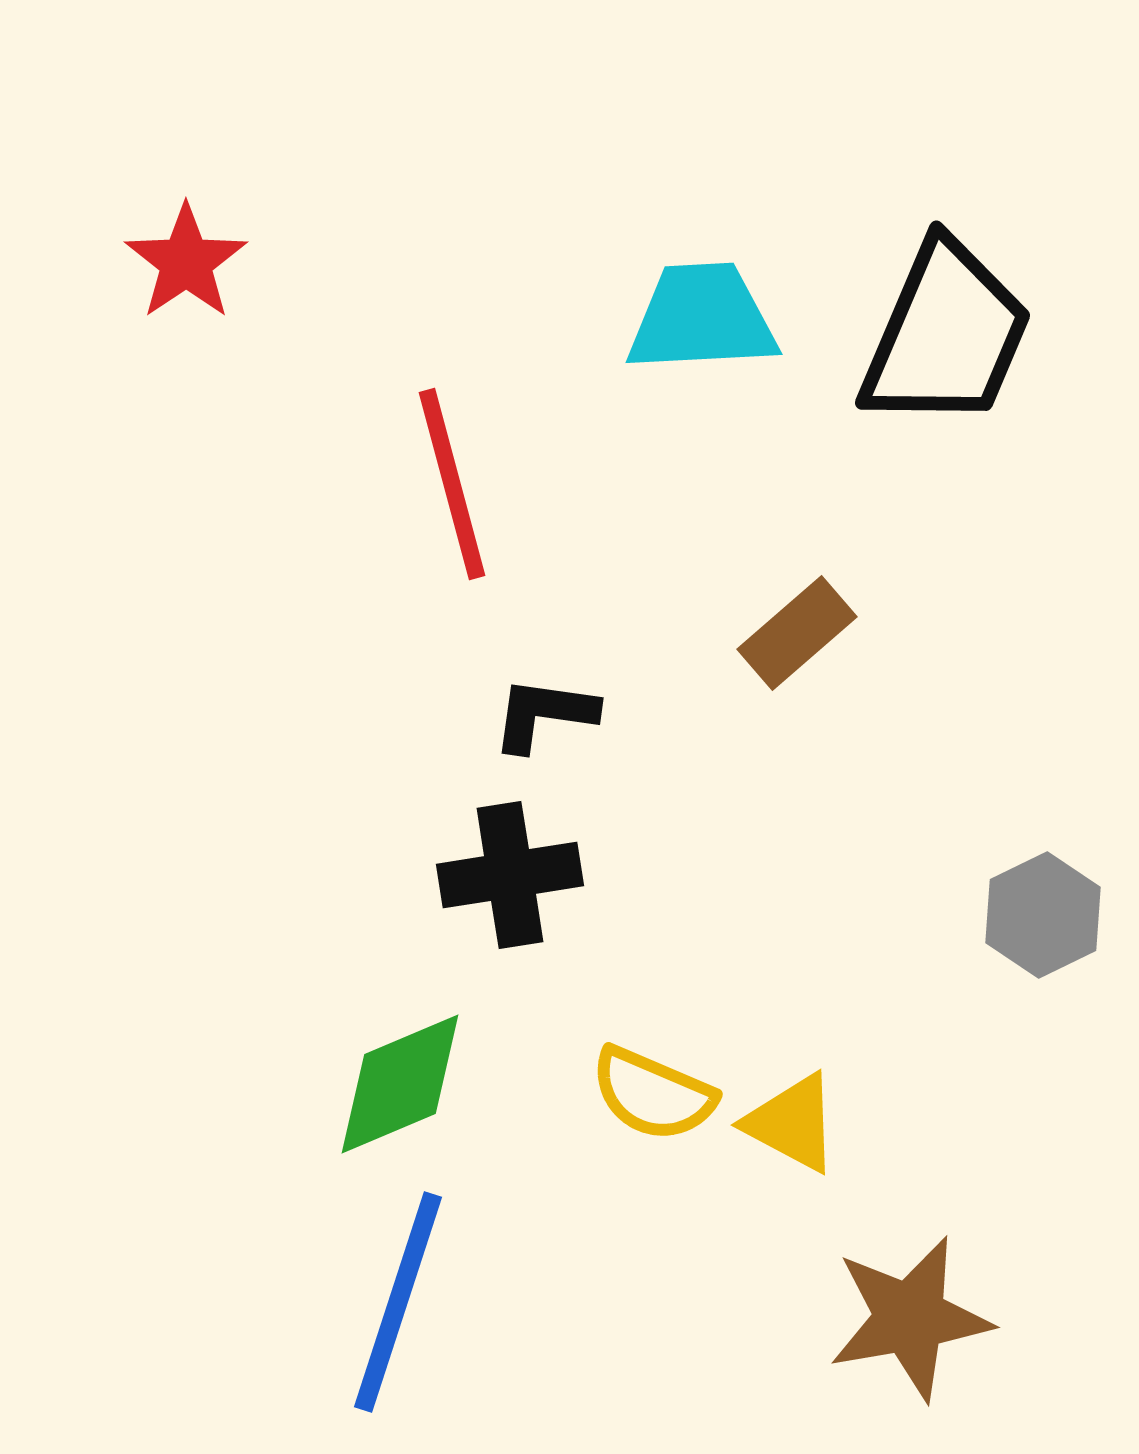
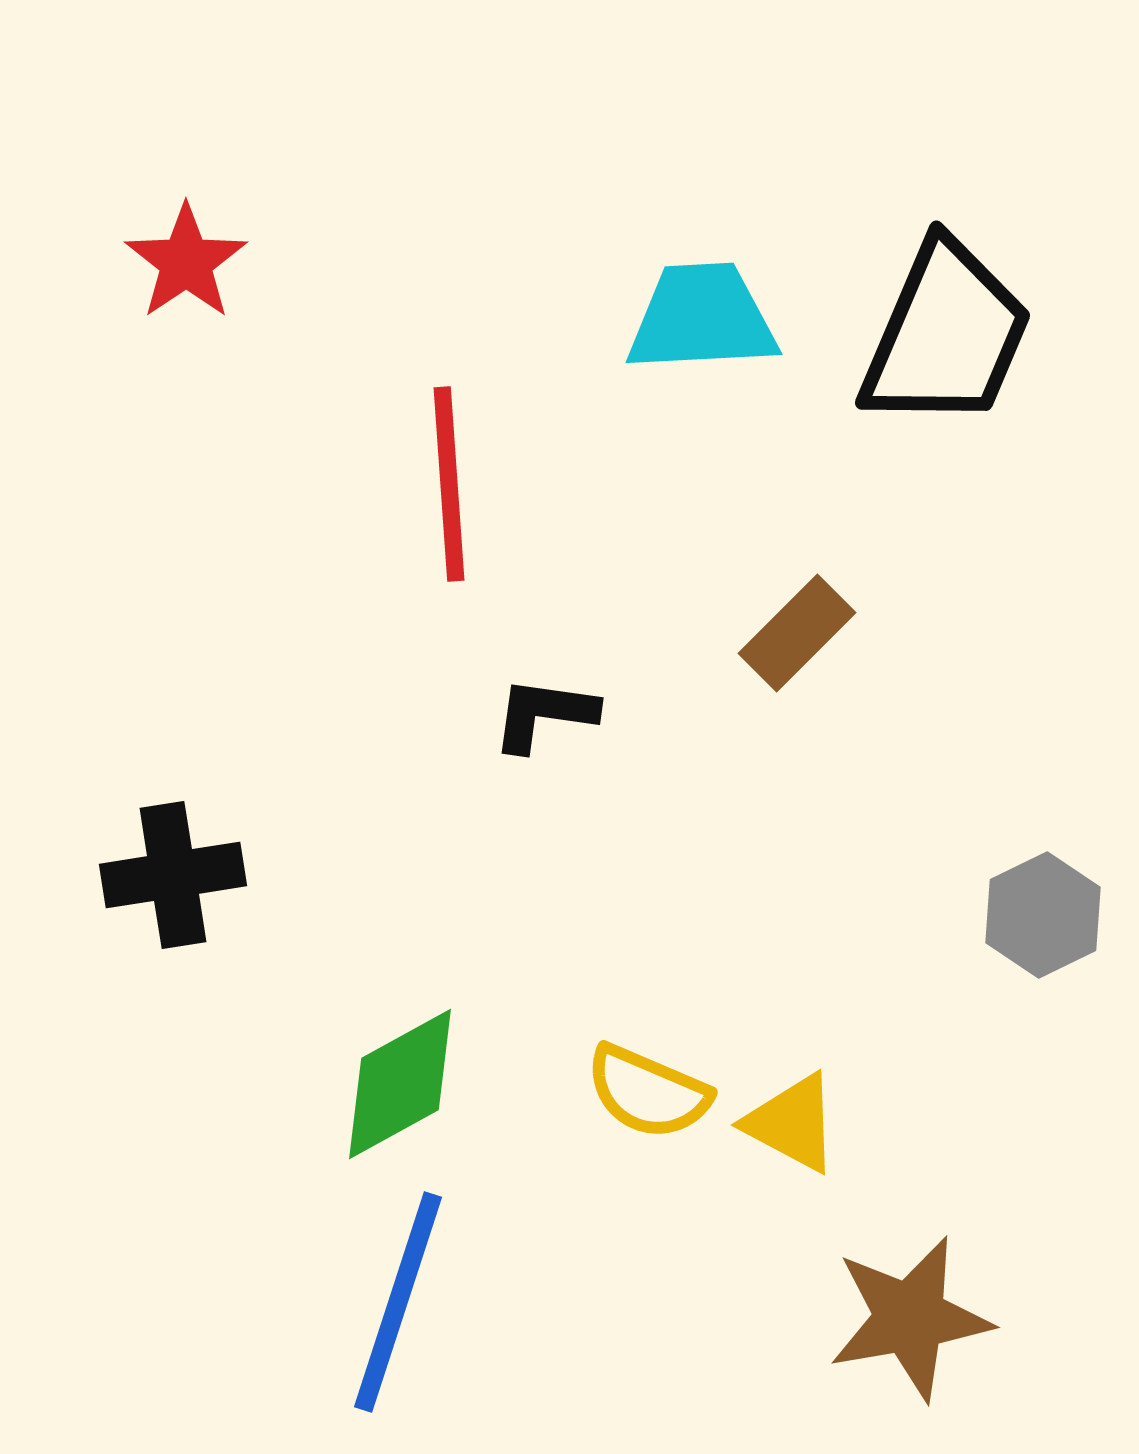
red line: moved 3 px left; rotated 11 degrees clockwise
brown rectangle: rotated 4 degrees counterclockwise
black cross: moved 337 px left
green diamond: rotated 6 degrees counterclockwise
yellow semicircle: moved 5 px left, 2 px up
